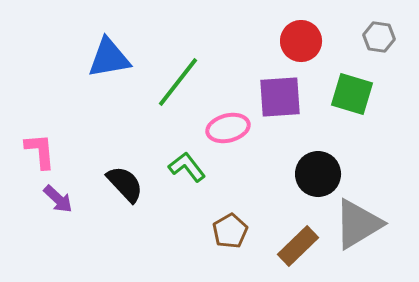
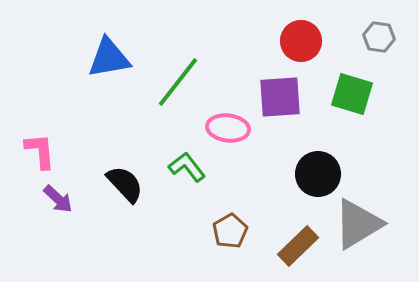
pink ellipse: rotated 21 degrees clockwise
